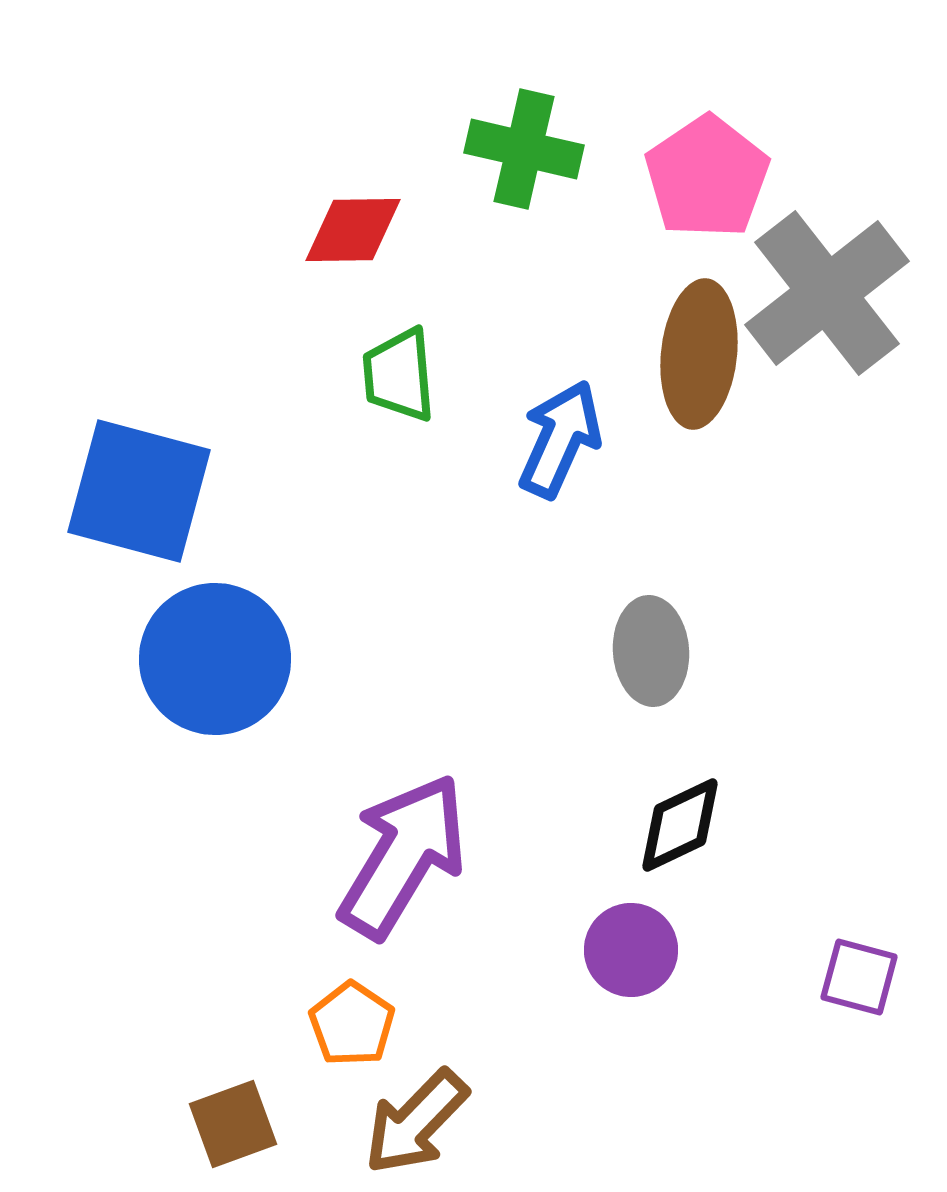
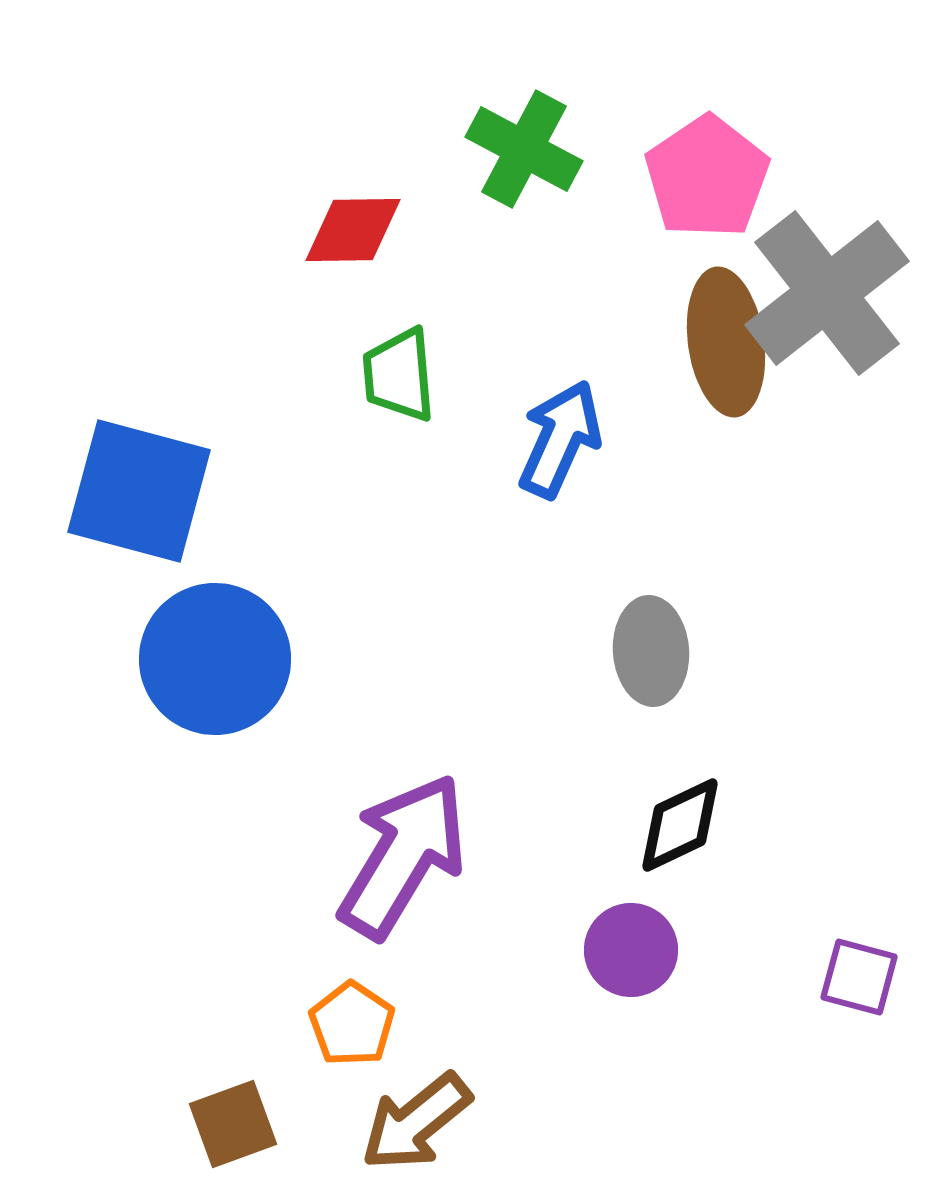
green cross: rotated 15 degrees clockwise
brown ellipse: moved 27 px right, 12 px up; rotated 14 degrees counterclockwise
brown arrow: rotated 7 degrees clockwise
